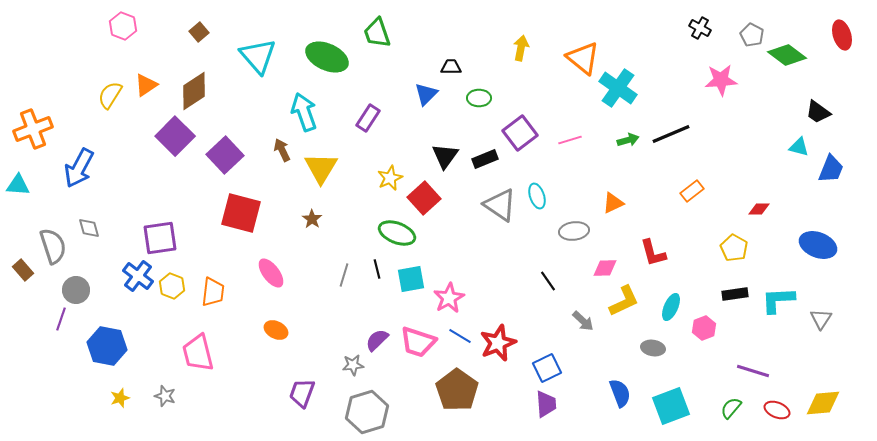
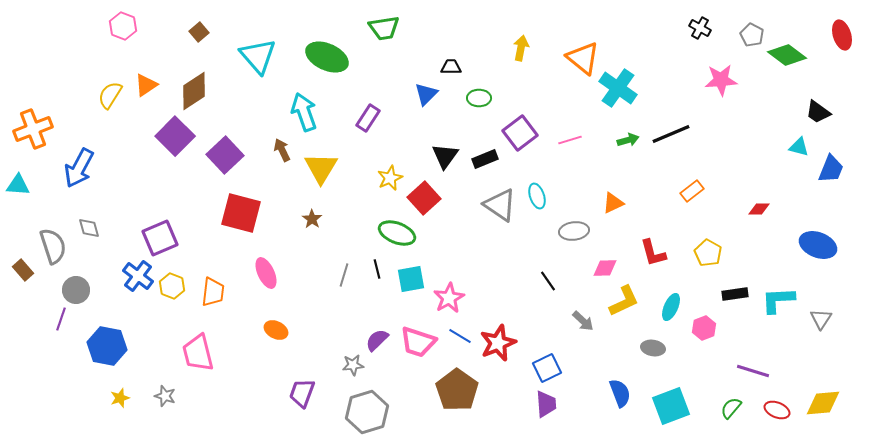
green trapezoid at (377, 33): moved 7 px right, 5 px up; rotated 80 degrees counterclockwise
purple square at (160, 238): rotated 15 degrees counterclockwise
yellow pentagon at (734, 248): moved 26 px left, 5 px down
pink ellipse at (271, 273): moved 5 px left; rotated 12 degrees clockwise
